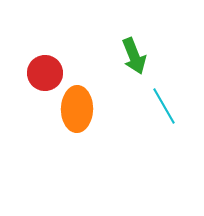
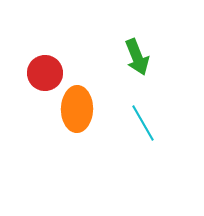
green arrow: moved 3 px right, 1 px down
cyan line: moved 21 px left, 17 px down
